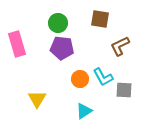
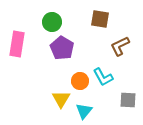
green circle: moved 6 px left, 1 px up
pink rectangle: rotated 25 degrees clockwise
purple pentagon: rotated 25 degrees clockwise
orange circle: moved 2 px down
gray square: moved 4 px right, 10 px down
yellow triangle: moved 24 px right
cyan triangle: rotated 18 degrees counterclockwise
